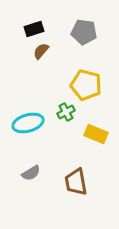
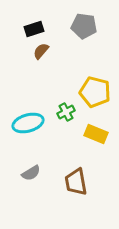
gray pentagon: moved 6 px up
yellow pentagon: moved 9 px right, 7 px down
